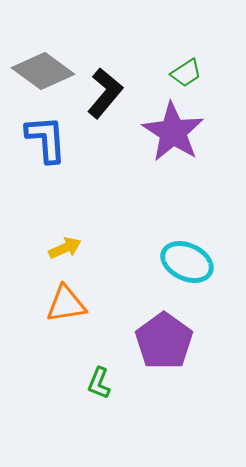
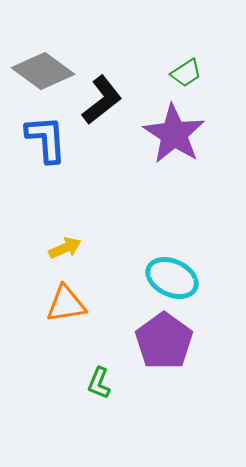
black L-shape: moved 3 px left, 7 px down; rotated 12 degrees clockwise
purple star: moved 1 px right, 2 px down
cyan ellipse: moved 15 px left, 16 px down
